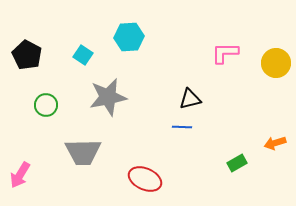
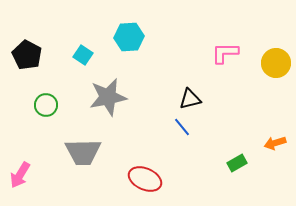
blue line: rotated 48 degrees clockwise
